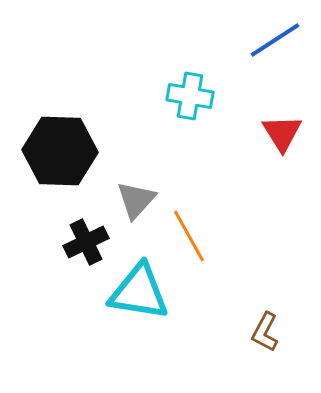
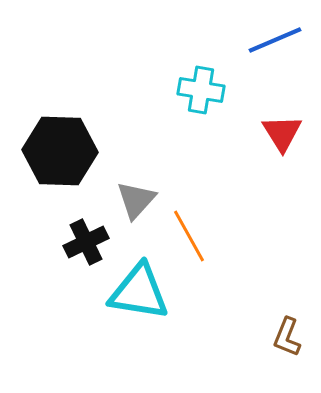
blue line: rotated 10 degrees clockwise
cyan cross: moved 11 px right, 6 px up
brown L-shape: moved 22 px right, 5 px down; rotated 6 degrees counterclockwise
